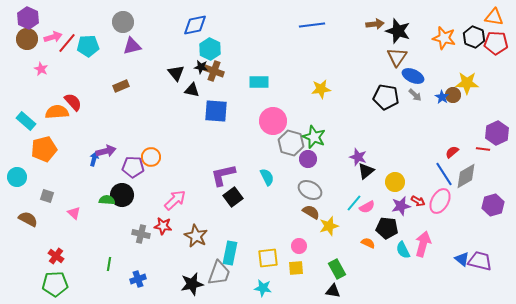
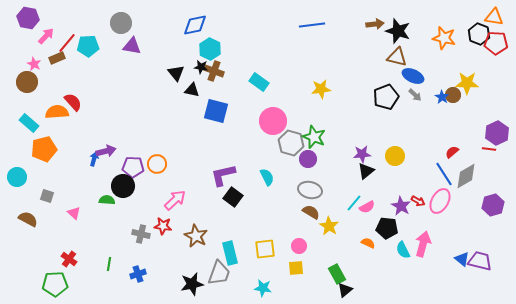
purple hexagon at (28, 18): rotated 15 degrees counterclockwise
gray circle at (123, 22): moved 2 px left, 1 px down
pink arrow at (53, 37): moved 7 px left, 1 px up; rotated 30 degrees counterclockwise
black hexagon at (474, 37): moved 5 px right, 3 px up
brown circle at (27, 39): moved 43 px down
purple triangle at (132, 46): rotated 24 degrees clockwise
brown triangle at (397, 57): rotated 50 degrees counterclockwise
pink star at (41, 69): moved 7 px left, 5 px up
cyan rectangle at (259, 82): rotated 36 degrees clockwise
brown rectangle at (121, 86): moved 64 px left, 28 px up
black pentagon at (386, 97): rotated 30 degrees counterclockwise
blue square at (216, 111): rotated 10 degrees clockwise
cyan rectangle at (26, 121): moved 3 px right, 2 px down
red line at (483, 149): moved 6 px right
orange circle at (151, 157): moved 6 px right, 7 px down
purple star at (358, 157): moved 4 px right, 3 px up; rotated 24 degrees counterclockwise
yellow circle at (395, 182): moved 26 px up
gray ellipse at (310, 190): rotated 15 degrees counterclockwise
black circle at (122, 195): moved 1 px right, 9 px up
black square at (233, 197): rotated 18 degrees counterclockwise
purple star at (401, 206): rotated 30 degrees counterclockwise
yellow star at (329, 226): rotated 24 degrees counterclockwise
cyan rectangle at (230, 253): rotated 25 degrees counterclockwise
red cross at (56, 256): moved 13 px right, 3 px down
yellow square at (268, 258): moved 3 px left, 9 px up
green rectangle at (337, 269): moved 5 px down
blue cross at (138, 279): moved 5 px up
black triangle at (333, 291): moved 12 px right, 1 px up; rotated 49 degrees counterclockwise
